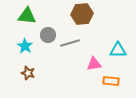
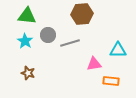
cyan star: moved 5 px up
